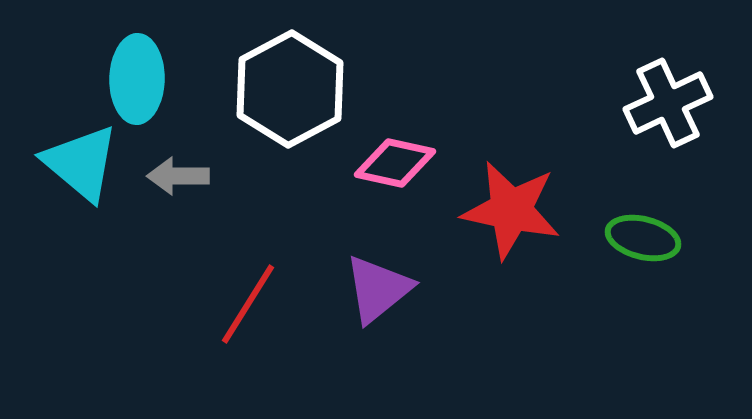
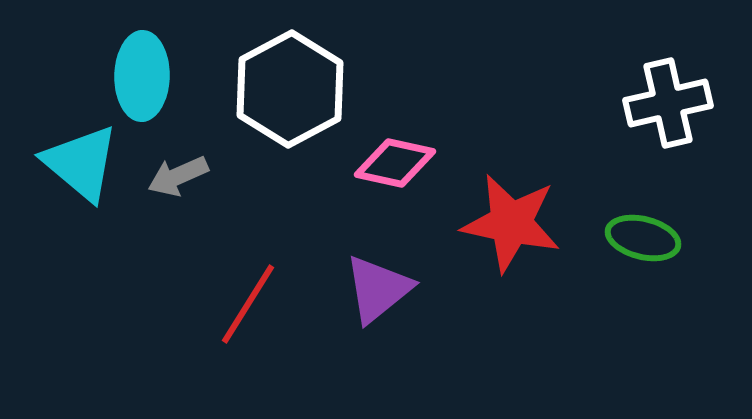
cyan ellipse: moved 5 px right, 3 px up
white cross: rotated 12 degrees clockwise
gray arrow: rotated 24 degrees counterclockwise
red star: moved 13 px down
